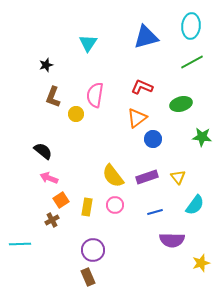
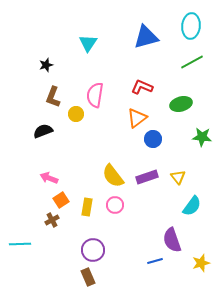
black semicircle: moved 20 px up; rotated 60 degrees counterclockwise
cyan semicircle: moved 3 px left, 1 px down
blue line: moved 49 px down
purple semicircle: rotated 70 degrees clockwise
